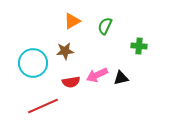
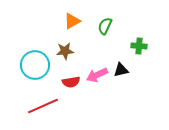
cyan circle: moved 2 px right, 2 px down
black triangle: moved 8 px up
